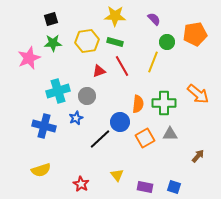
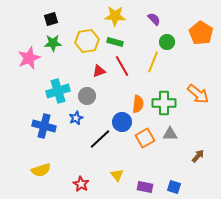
orange pentagon: moved 6 px right, 1 px up; rotated 30 degrees counterclockwise
blue circle: moved 2 px right
